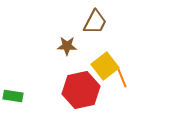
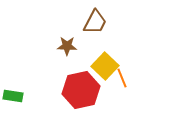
yellow square: rotated 8 degrees counterclockwise
